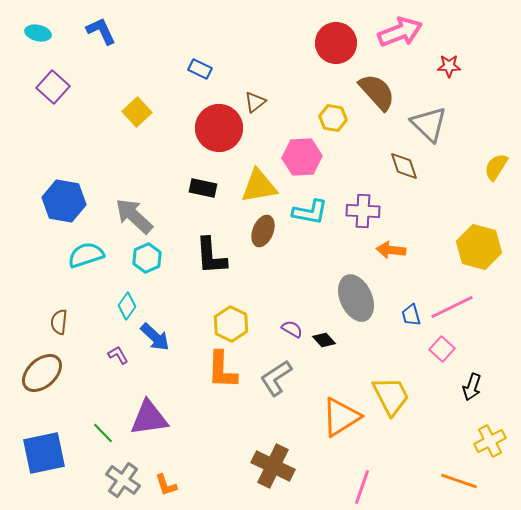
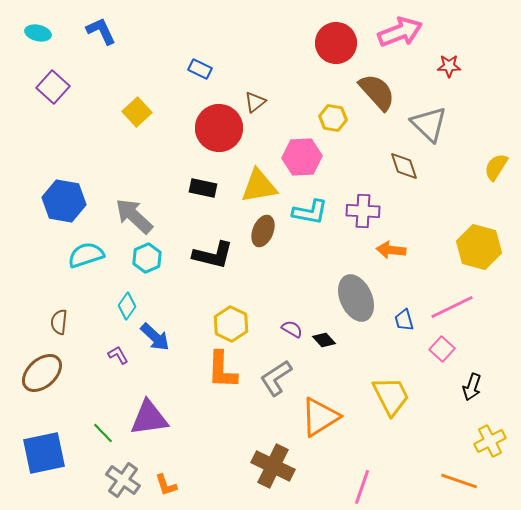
black L-shape at (211, 256): moved 2 px right, 1 px up; rotated 72 degrees counterclockwise
blue trapezoid at (411, 315): moved 7 px left, 5 px down
orange triangle at (341, 417): moved 21 px left
